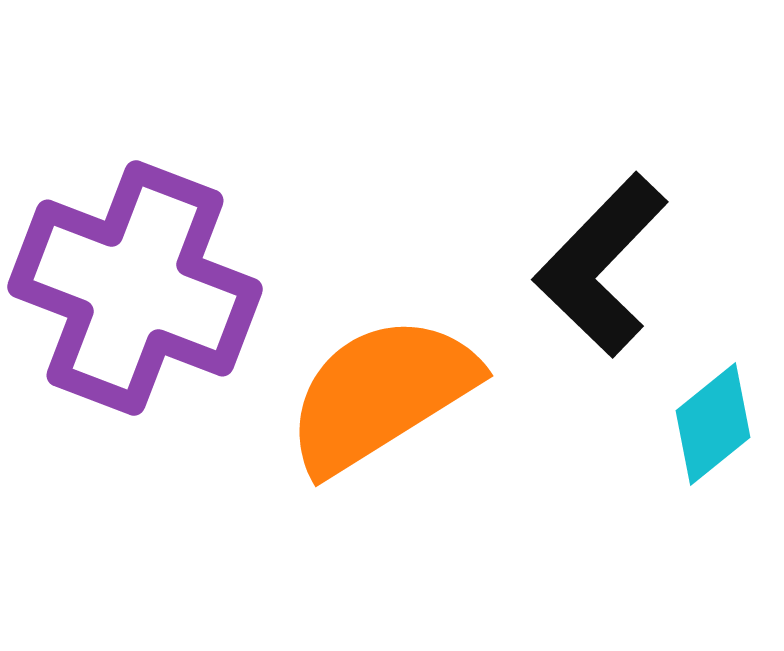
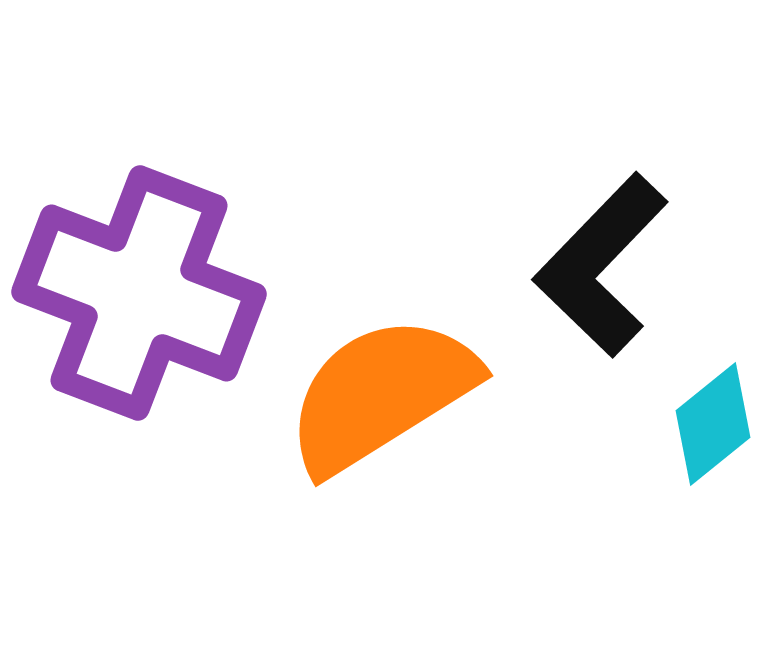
purple cross: moved 4 px right, 5 px down
